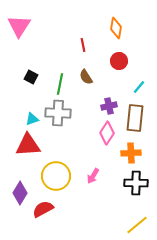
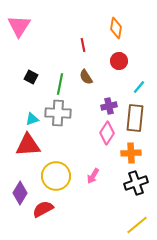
black cross: rotated 20 degrees counterclockwise
